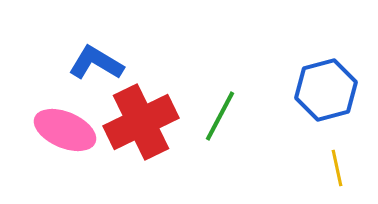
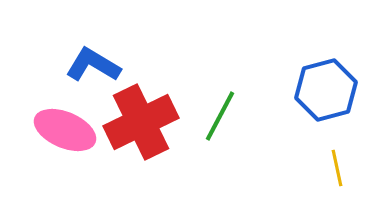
blue L-shape: moved 3 px left, 2 px down
